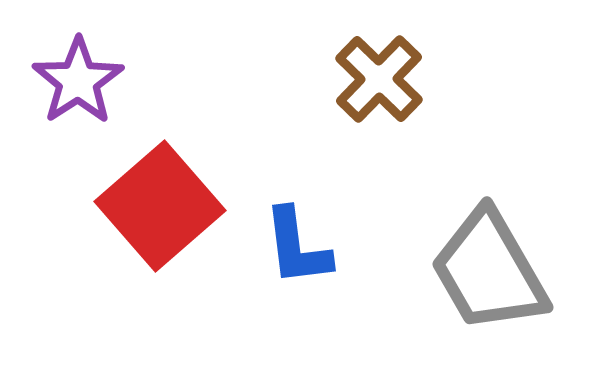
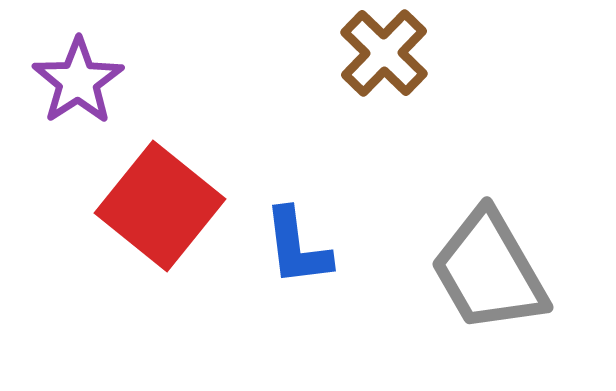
brown cross: moved 5 px right, 26 px up
red square: rotated 10 degrees counterclockwise
